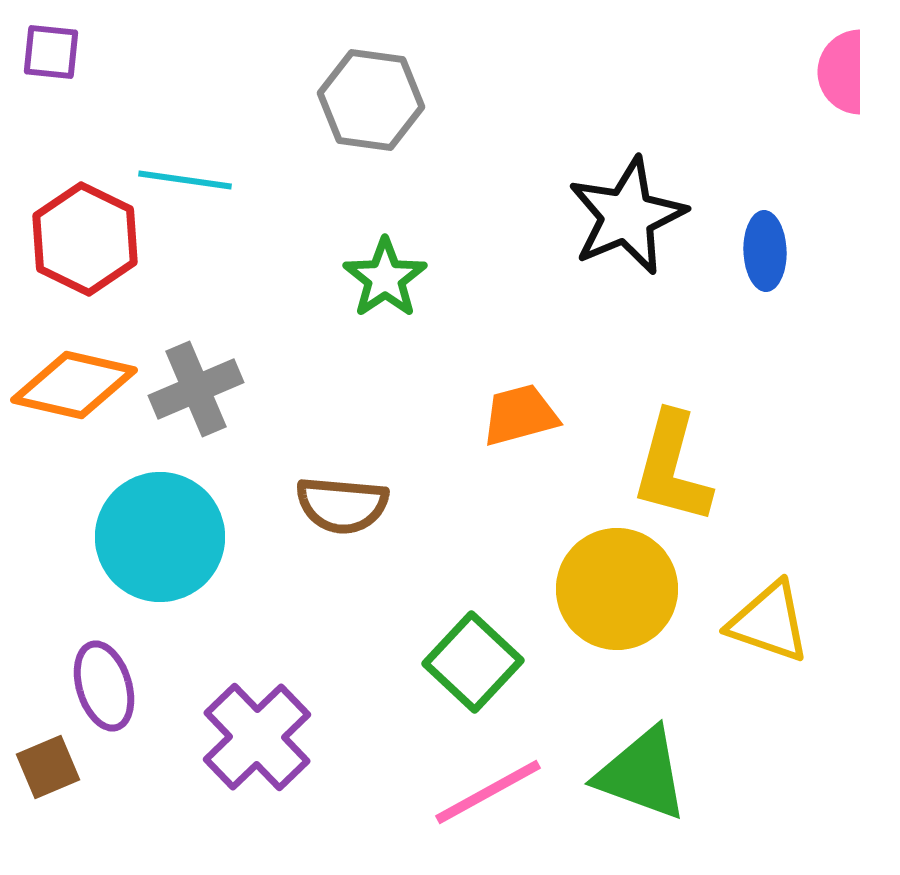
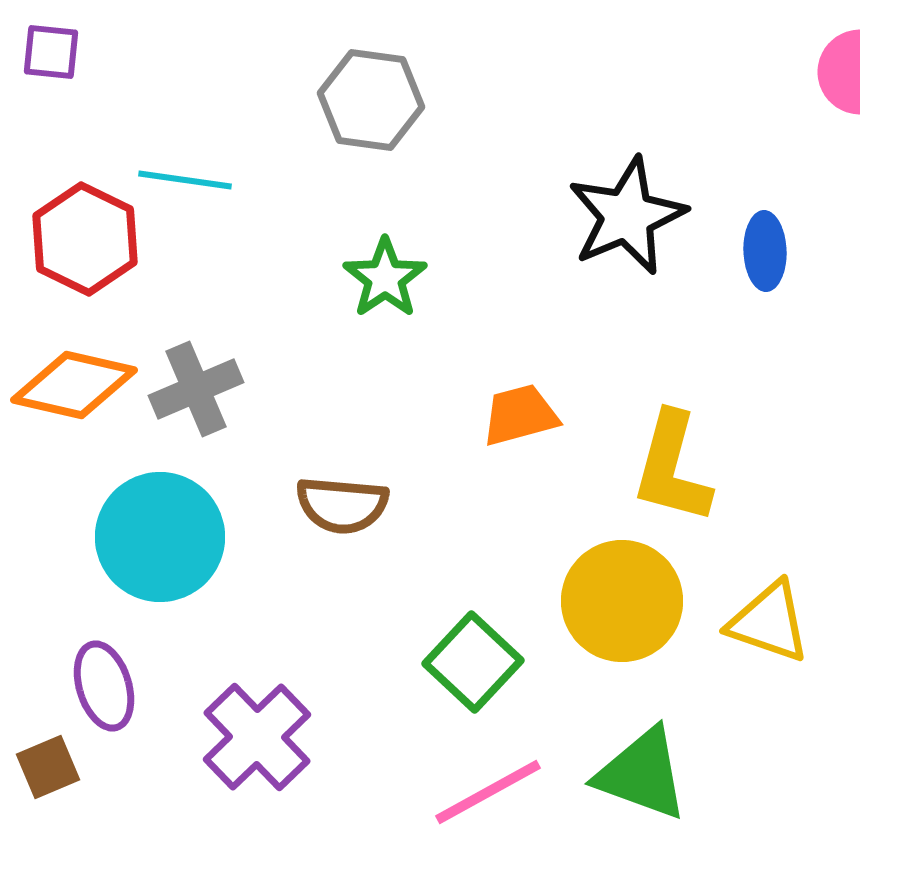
yellow circle: moved 5 px right, 12 px down
